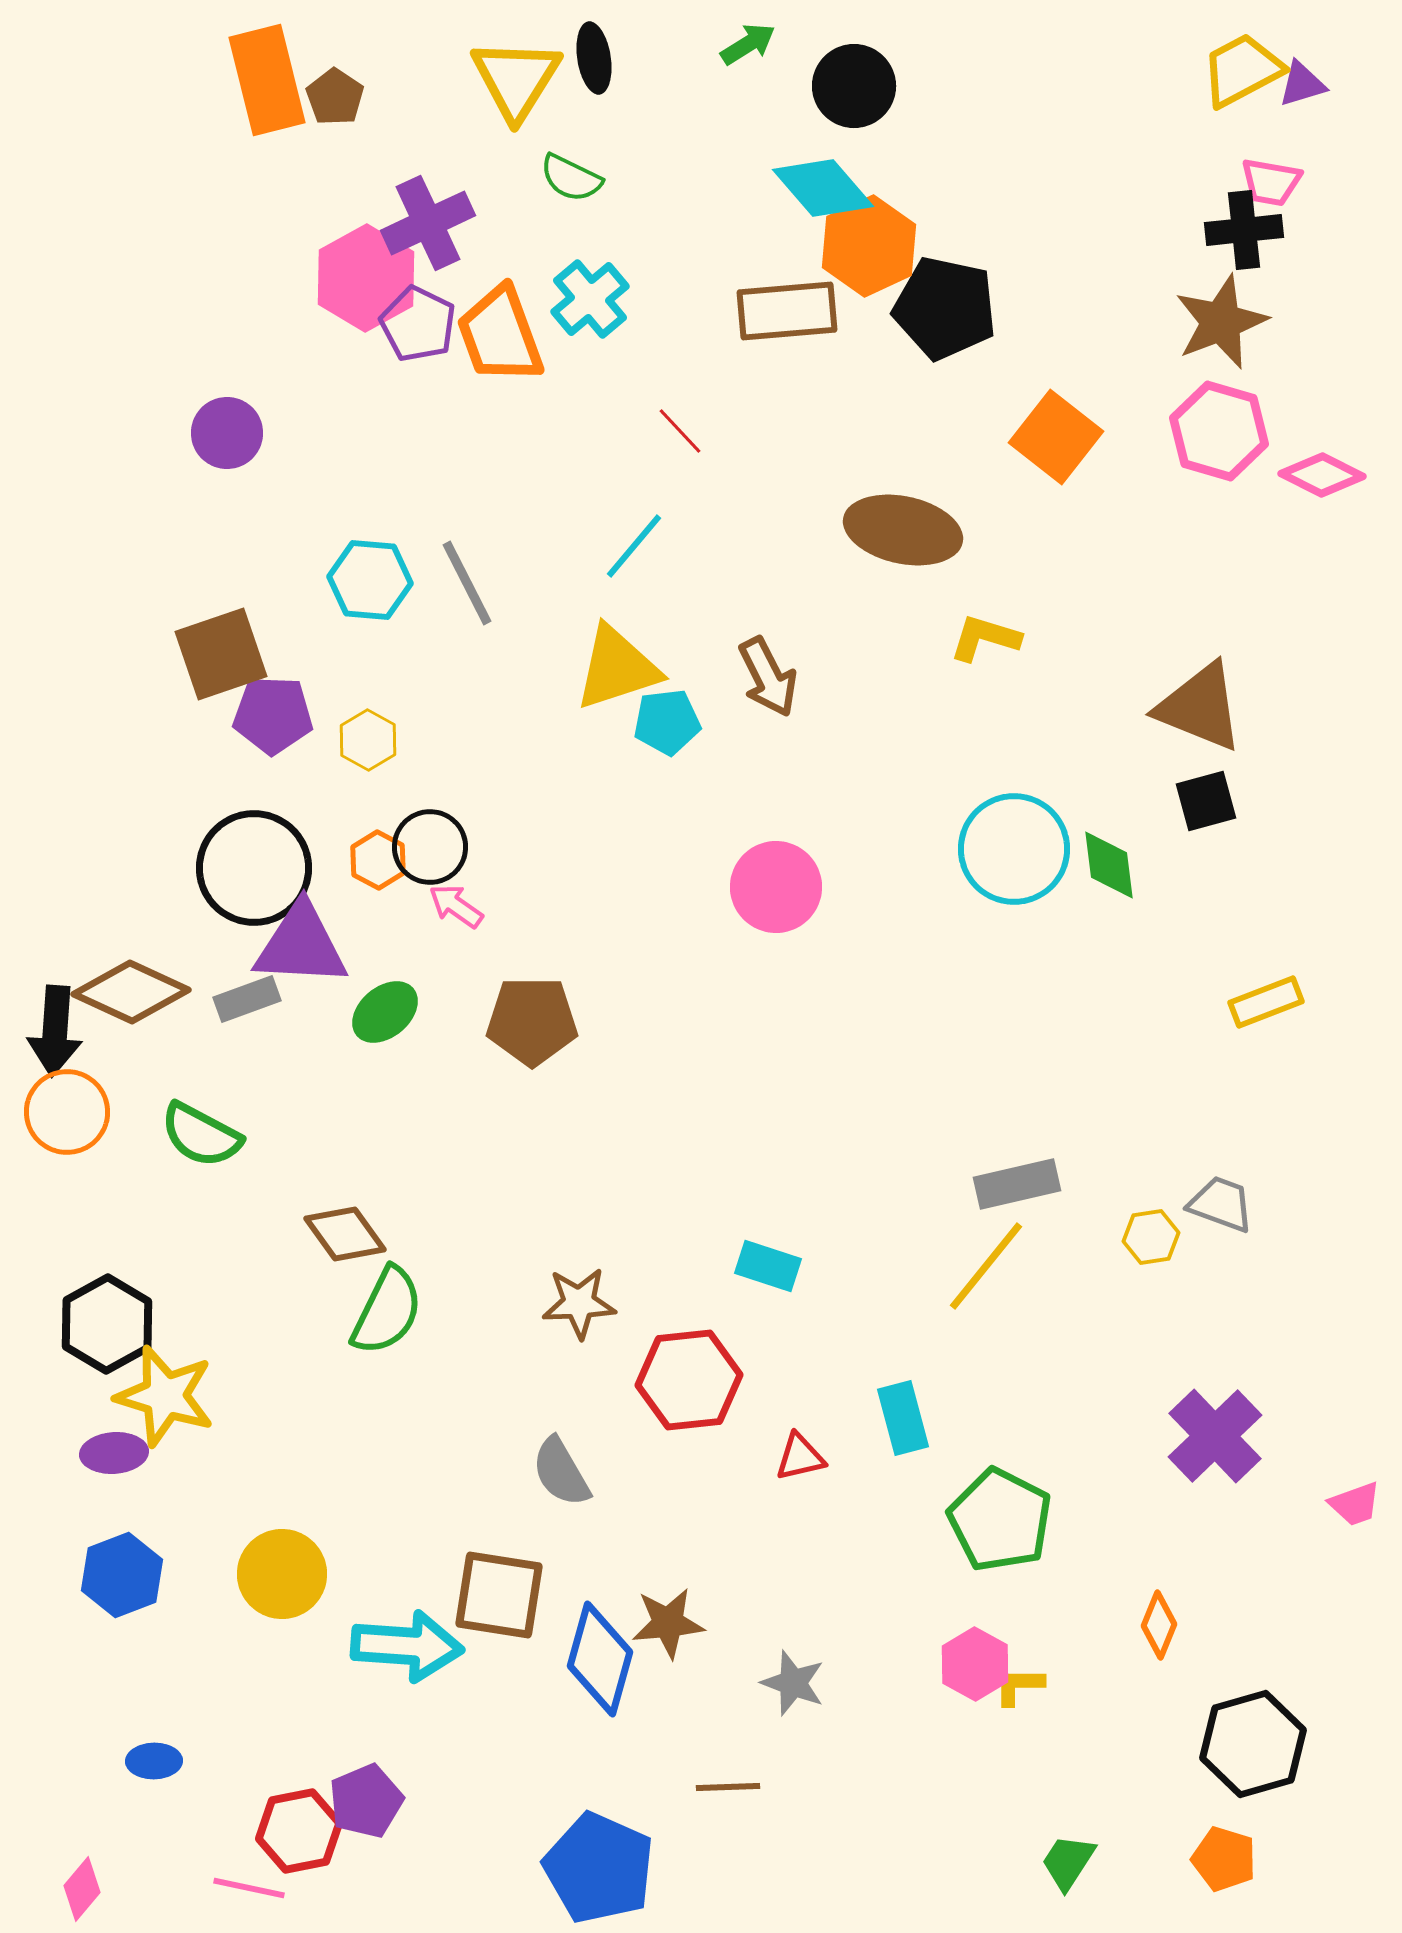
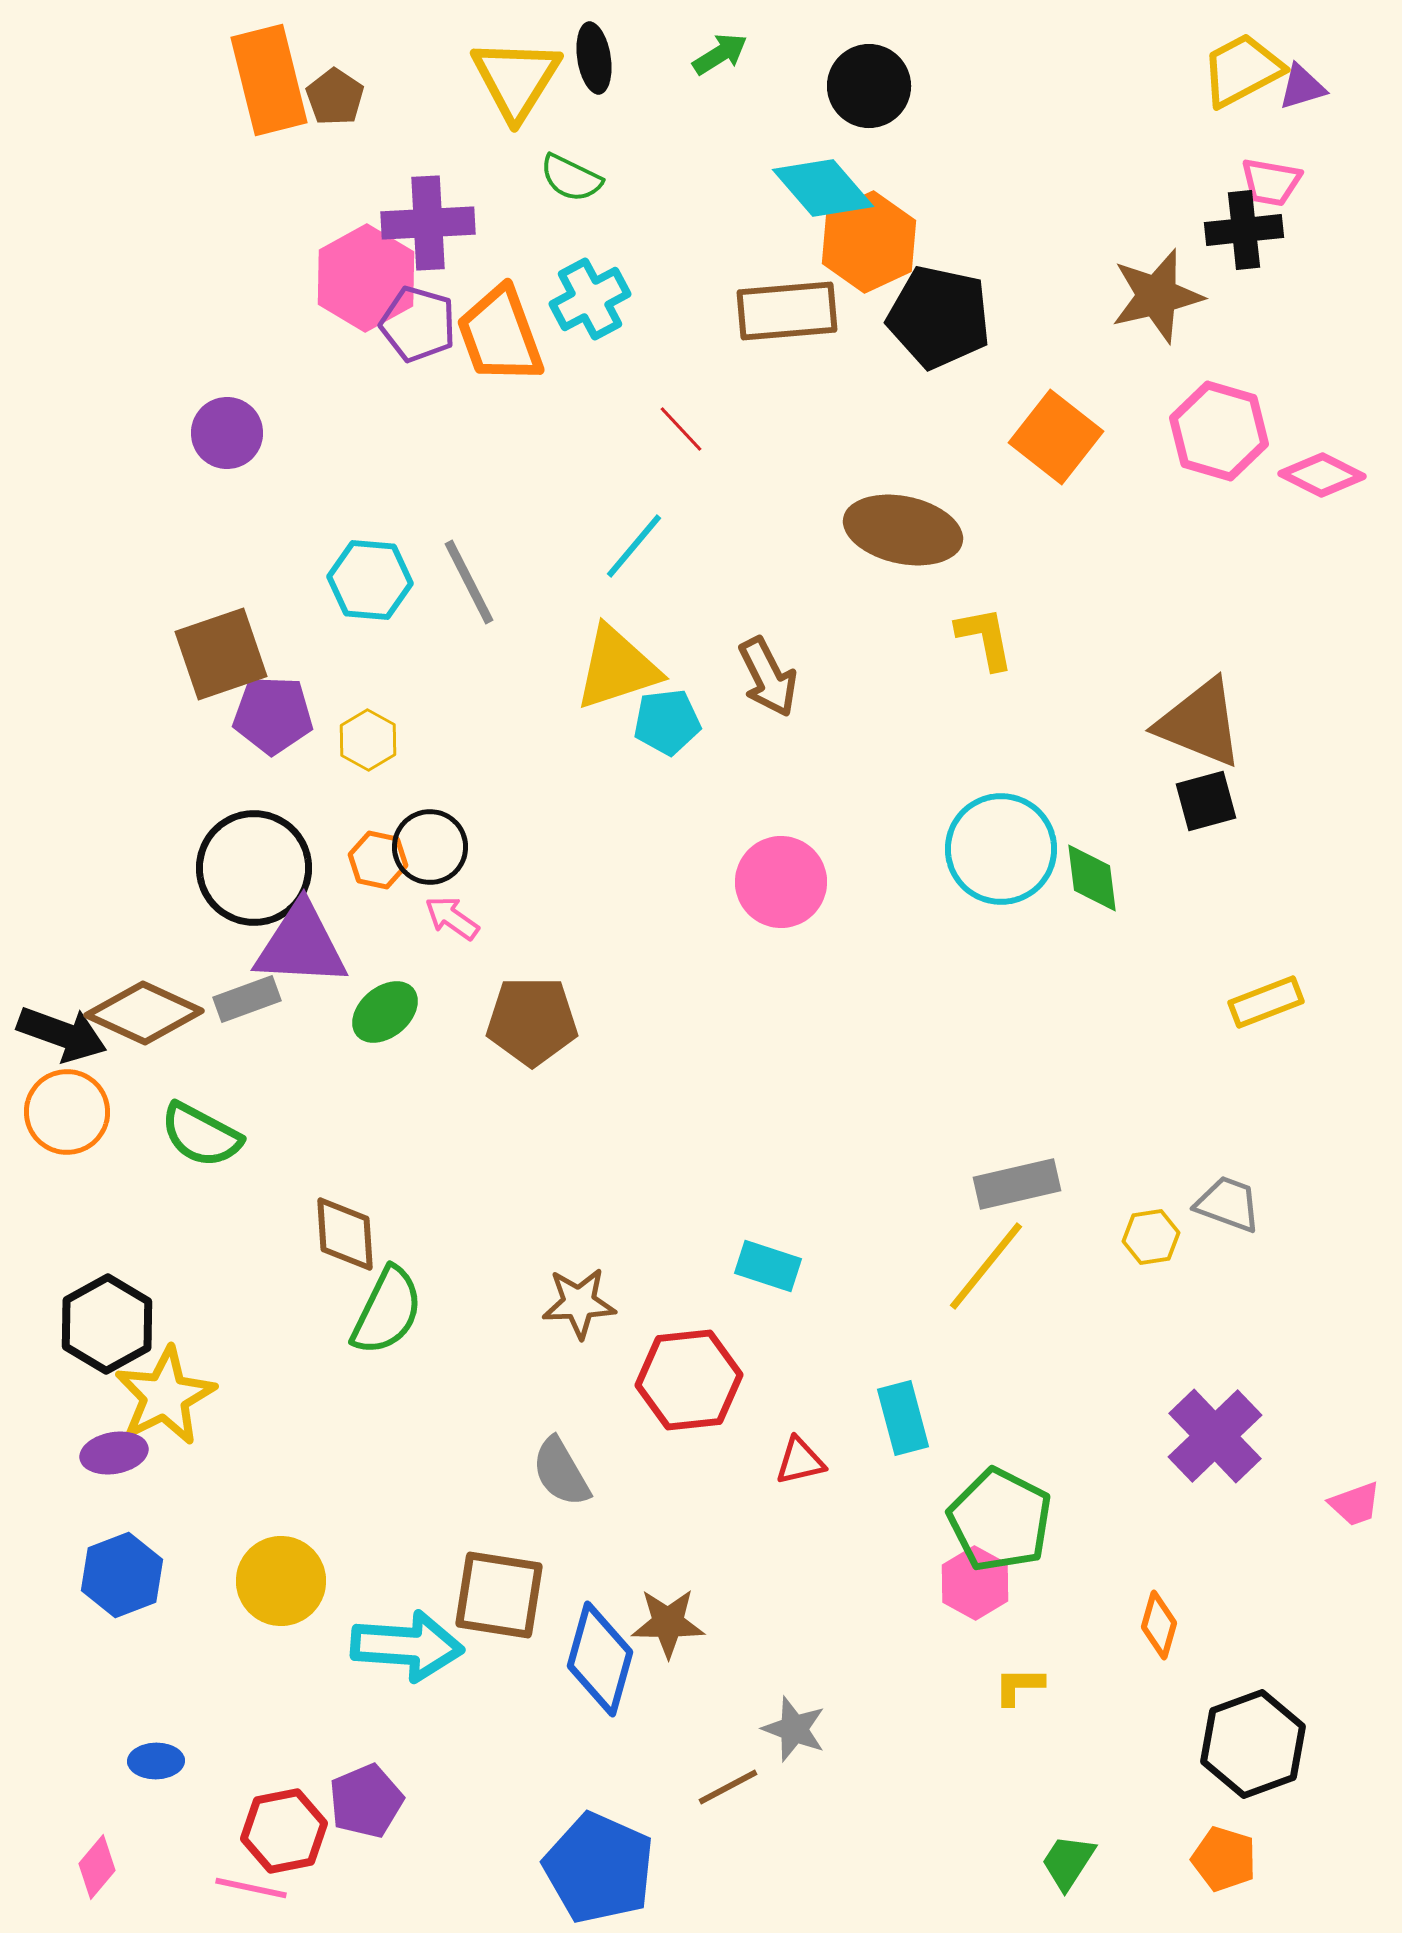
green arrow at (748, 44): moved 28 px left, 10 px down
orange rectangle at (267, 80): moved 2 px right
purple triangle at (1302, 84): moved 3 px down
black circle at (854, 86): moved 15 px right
purple cross at (428, 223): rotated 22 degrees clockwise
orange hexagon at (869, 246): moved 4 px up
cyan cross at (590, 299): rotated 12 degrees clockwise
black pentagon at (945, 308): moved 6 px left, 9 px down
brown star at (1221, 322): moved 64 px left, 26 px up; rotated 8 degrees clockwise
purple pentagon at (418, 324): rotated 10 degrees counterclockwise
red line at (680, 431): moved 1 px right, 2 px up
gray line at (467, 583): moved 2 px right, 1 px up
yellow L-shape at (985, 638): rotated 62 degrees clockwise
brown triangle at (1200, 707): moved 16 px down
cyan circle at (1014, 849): moved 13 px left
orange hexagon at (378, 860): rotated 16 degrees counterclockwise
green diamond at (1109, 865): moved 17 px left, 13 px down
pink circle at (776, 887): moved 5 px right, 5 px up
pink arrow at (456, 906): moved 4 px left, 12 px down
brown diamond at (131, 992): moved 13 px right, 21 px down
black arrow at (55, 1031): moved 7 px right, 3 px down; rotated 74 degrees counterclockwise
gray trapezoid at (1221, 1204): moved 7 px right
brown diamond at (345, 1234): rotated 32 degrees clockwise
yellow star at (165, 1396): rotated 28 degrees clockwise
purple ellipse at (114, 1453): rotated 6 degrees counterclockwise
red triangle at (800, 1457): moved 4 px down
yellow circle at (282, 1574): moved 1 px left, 7 px down
brown star at (668, 1623): rotated 6 degrees clockwise
orange diamond at (1159, 1625): rotated 6 degrees counterclockwise
pink hexagon at (975, 1664): moved 81 px up
gray star at (793, 1683): moved 1 px right, 46 px down
black hexagon at (1253, 1744): rotated 4 degrees counterclockwise
blue ellipse at (154, 1761): moved 2 px right
brown line at (728, 1787): rotated 26 degrees counterclockwise
red hexagon at (299, 1831): moved 15 px left
pink line at (249, 1888): moved 2 px right
pink diamond at (82, 1889): moved 15 px right, 22 px up
